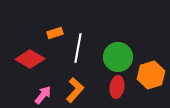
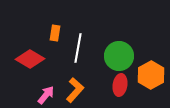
orange rectangle: rotated 63 degrees counterclockwise
green circle: moved 1 px right, 1 px up
orange hexagon: rotated 12 degrees counterclockwise
red ellipse: moved 3 px right, 2 px up
pink arrow: moved 3 px right
